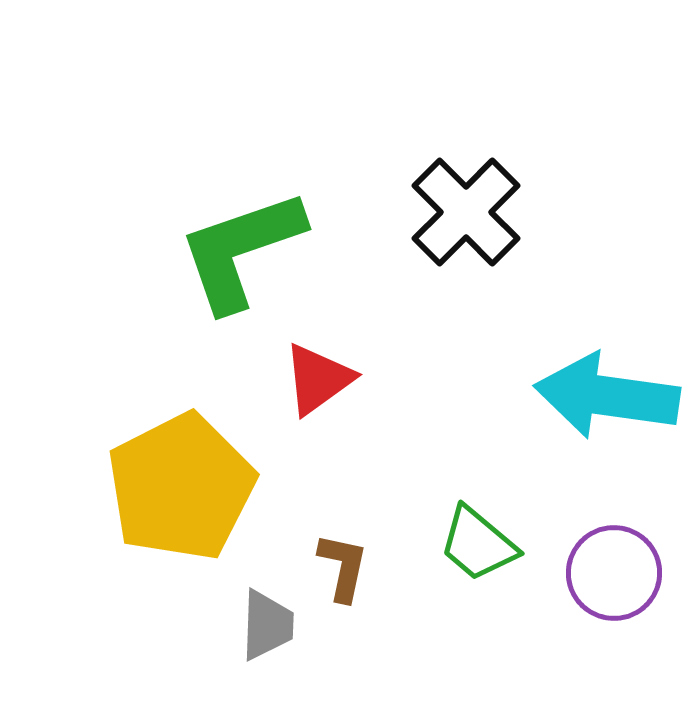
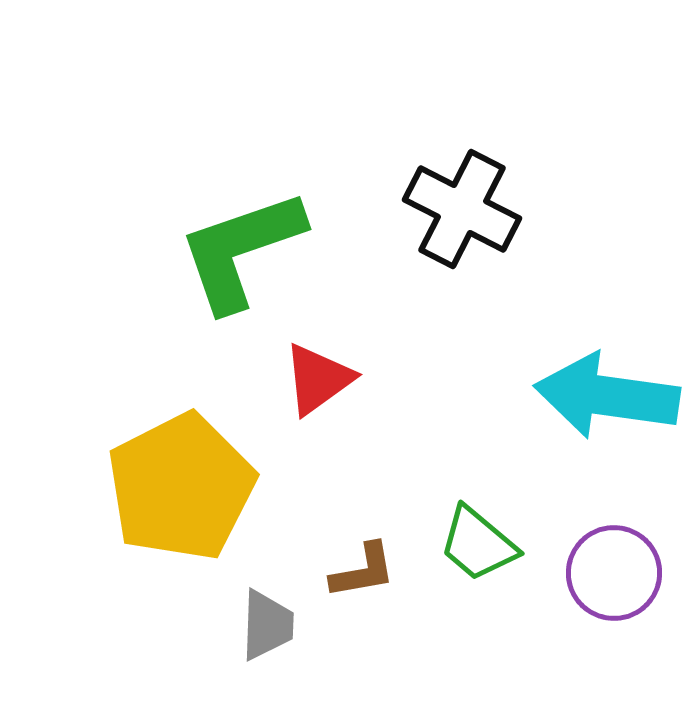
black cross: moved 4 px left, 3 px up; rotated 18 degrees counterclockwise
brown L-shape: moved 20 px right, 4 px down; rotated 68 degrees clockwise
